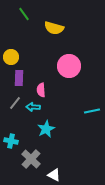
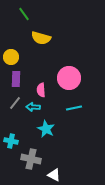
yellow semicircle: moved 13 px left, 10 px down
pink circle: moved 12 px down
purple rectangle: moved 3 px left, 1 px down
cyan line: moved 18 px left, 3 px up
cyan star: rotated 18 degrees counterclockwise
gray cross: rotated 30 degrees counterclockwise
